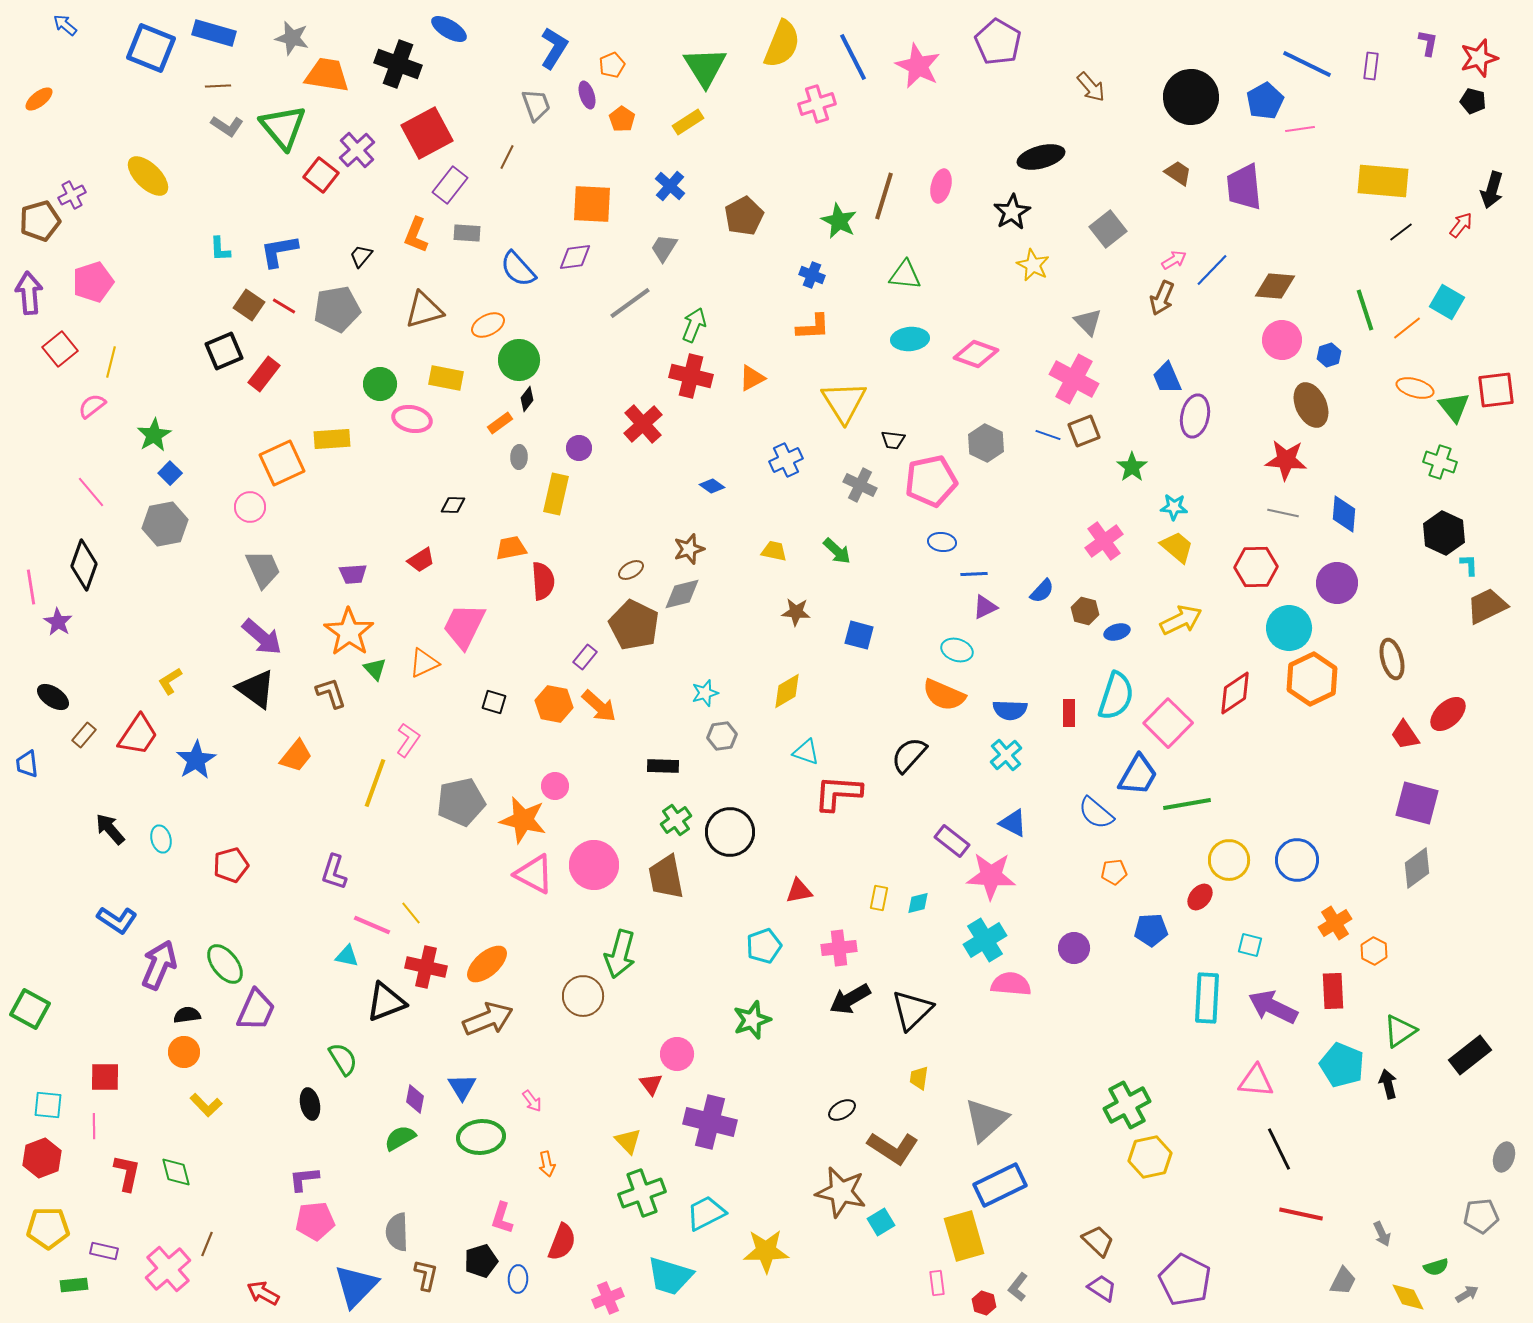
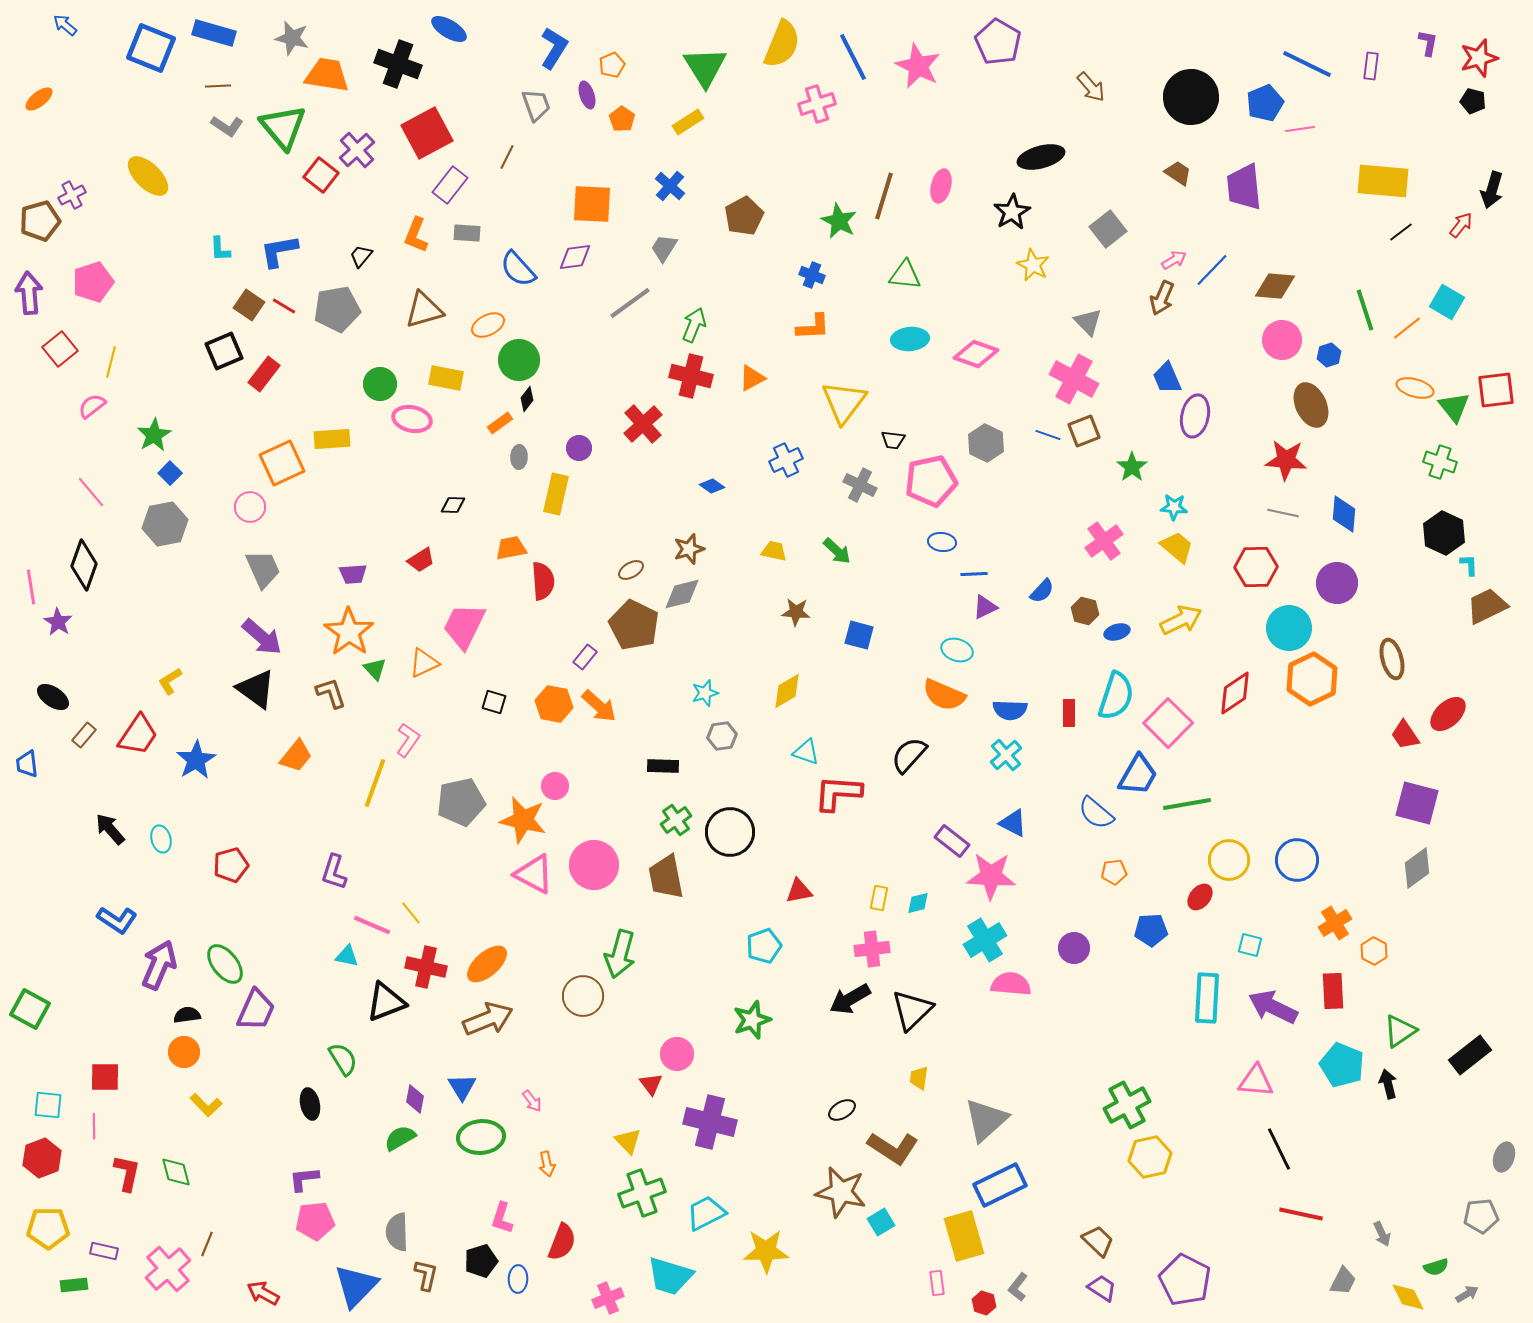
blue pentagon at (1265, 101): moved 2 px down; rotated 6 degrees clockwise
yellow triangle at (844, 402): rotated 9 degrees clockwise
pink cross at (839, 948): moved 33 px right, 1 px down
